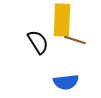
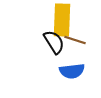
black semicircle: moved 16 px right
blue semicircle: moved 6 px right, 11 px up
